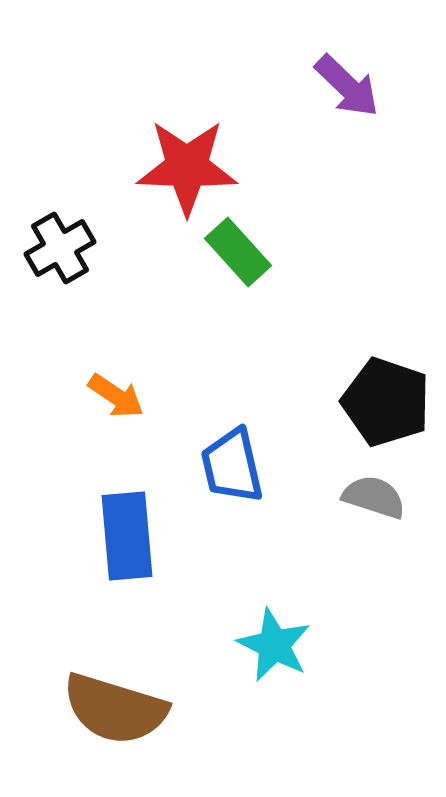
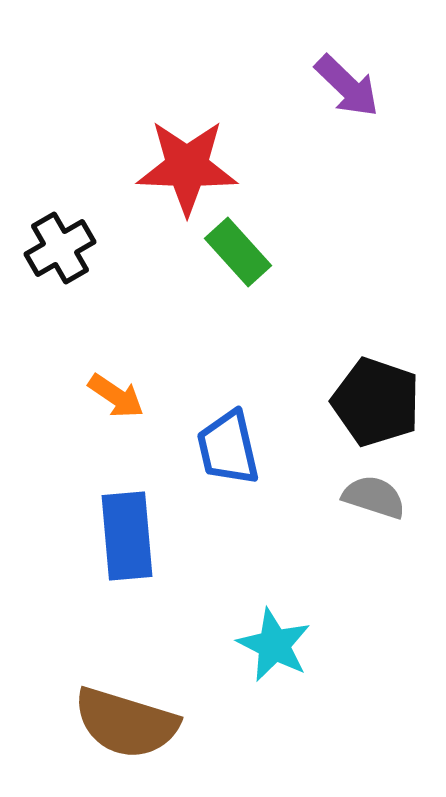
black pentagon: moved 10 px left
blue trapezoid: moved 4 px left, 18 px up
brown semicircle: moved 11 px right, 14 px down
